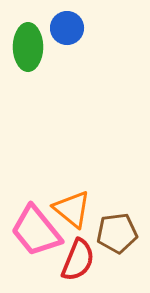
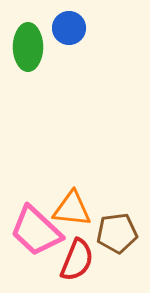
blue circle: moved 2 px right
orange triangle: rotated 33 degrees counterclockwise
pink trapezoid: rotated 8 degrees counterclockwise
red semicircle: moved 1 px left
